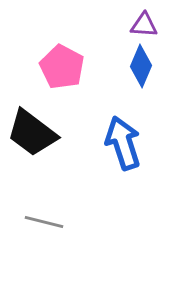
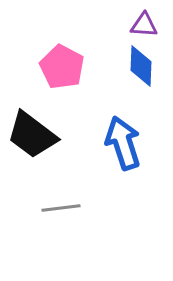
blue diamond: rotated 21 degrees counterclockwise
black trapezoid: moved 2 px down
gray line: moved 17 px right, 14 px up; rotated 21 degrees counterclockwise
